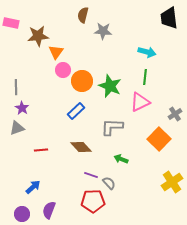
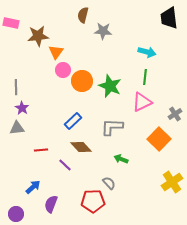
pink triangle: moved 2 px right
blue rectangle: moved 3 px left, 10 px down
gray triangle: rotated 14 degrees clockwise
purple line: moved 26 px left, 10 px up; rotated 24 degrees clockwise
purple semicircle: moved 2 px right, 6 px up
purple circle: moved 6 px left
